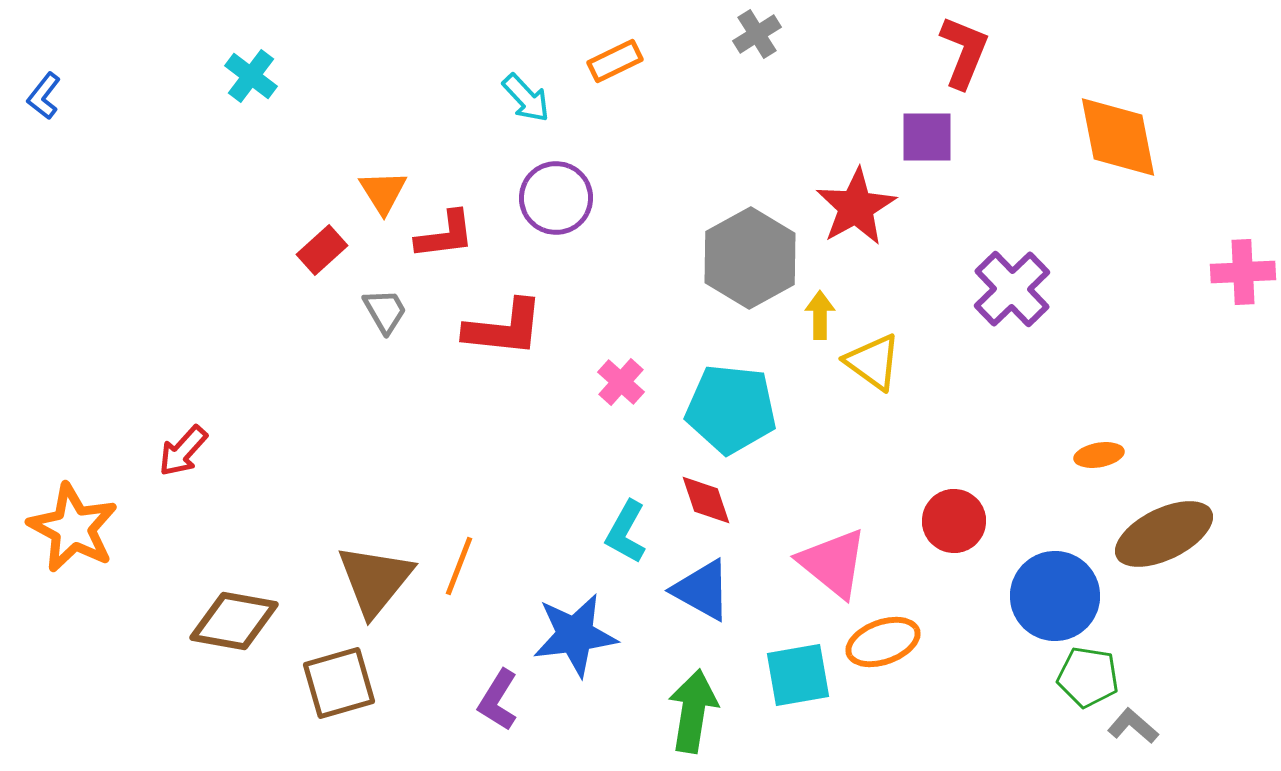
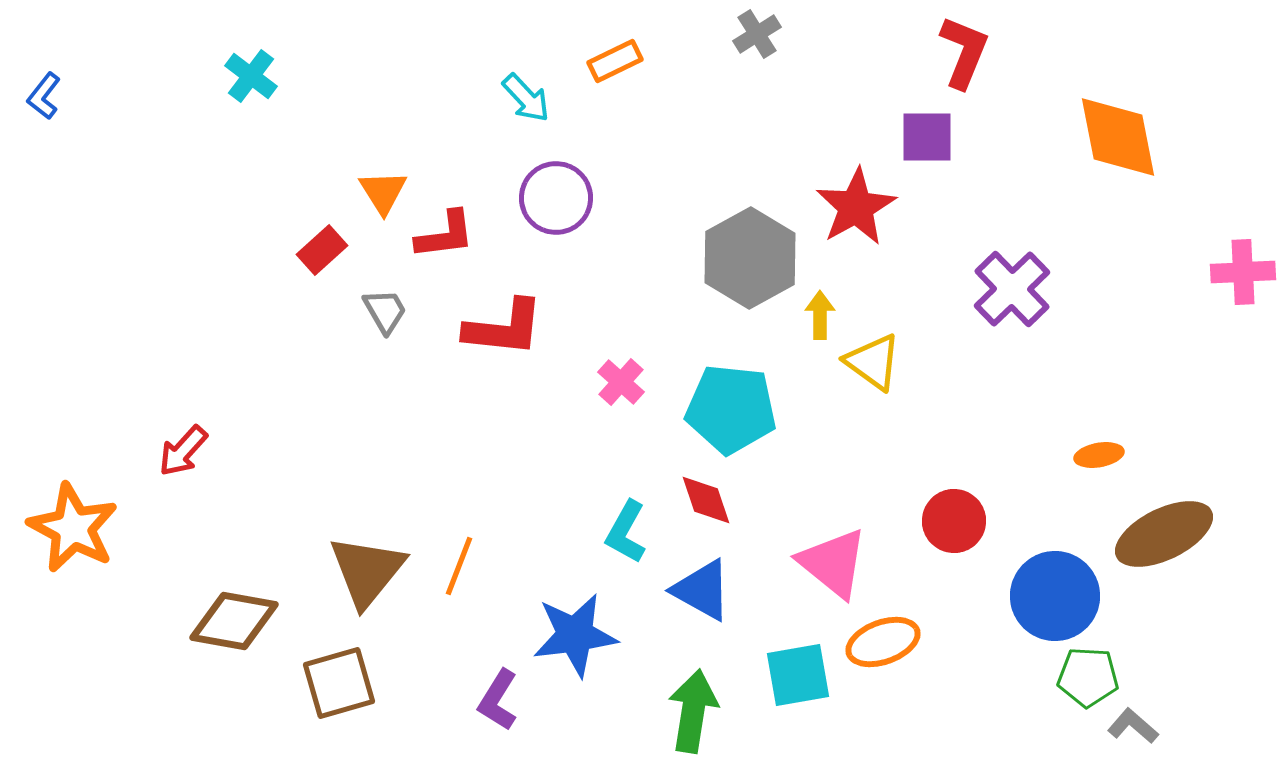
brown triangle at (375, 580): moved 8 px left, 9 px up
green pentagon at (1088, 677): rotated 6 degrees counterclockwise
